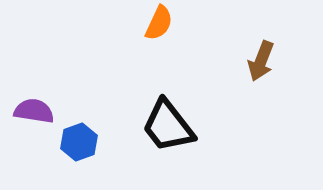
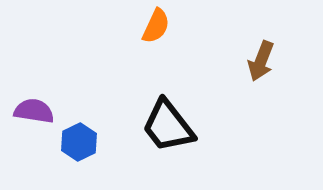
orange semicircle: moved 3 px left, 3 px down
blue hexagon: rotated 6 degrees counterclockwise
